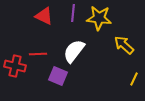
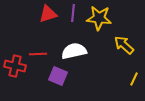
red triangle: moved 4 px right, 2 px up; rotated 42 degrees counterclockwise
white semicircle: rotated 40 degrees clockwise
